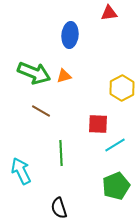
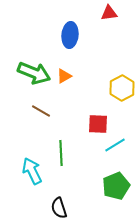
orange triangle: rotated 14 degrees counterclockwise
cyan arrow: moved 11 px right
